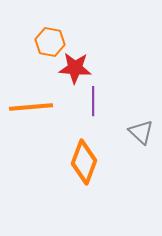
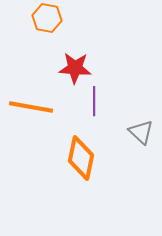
orange hexagon: moved 3 px left, 24 px up
purple line: moved 1 px right
orange line: rotated 15 degrees clockwise
orange diamond: moved 3 px left, 4 px up; rotated 9 degrees counterclockwise
